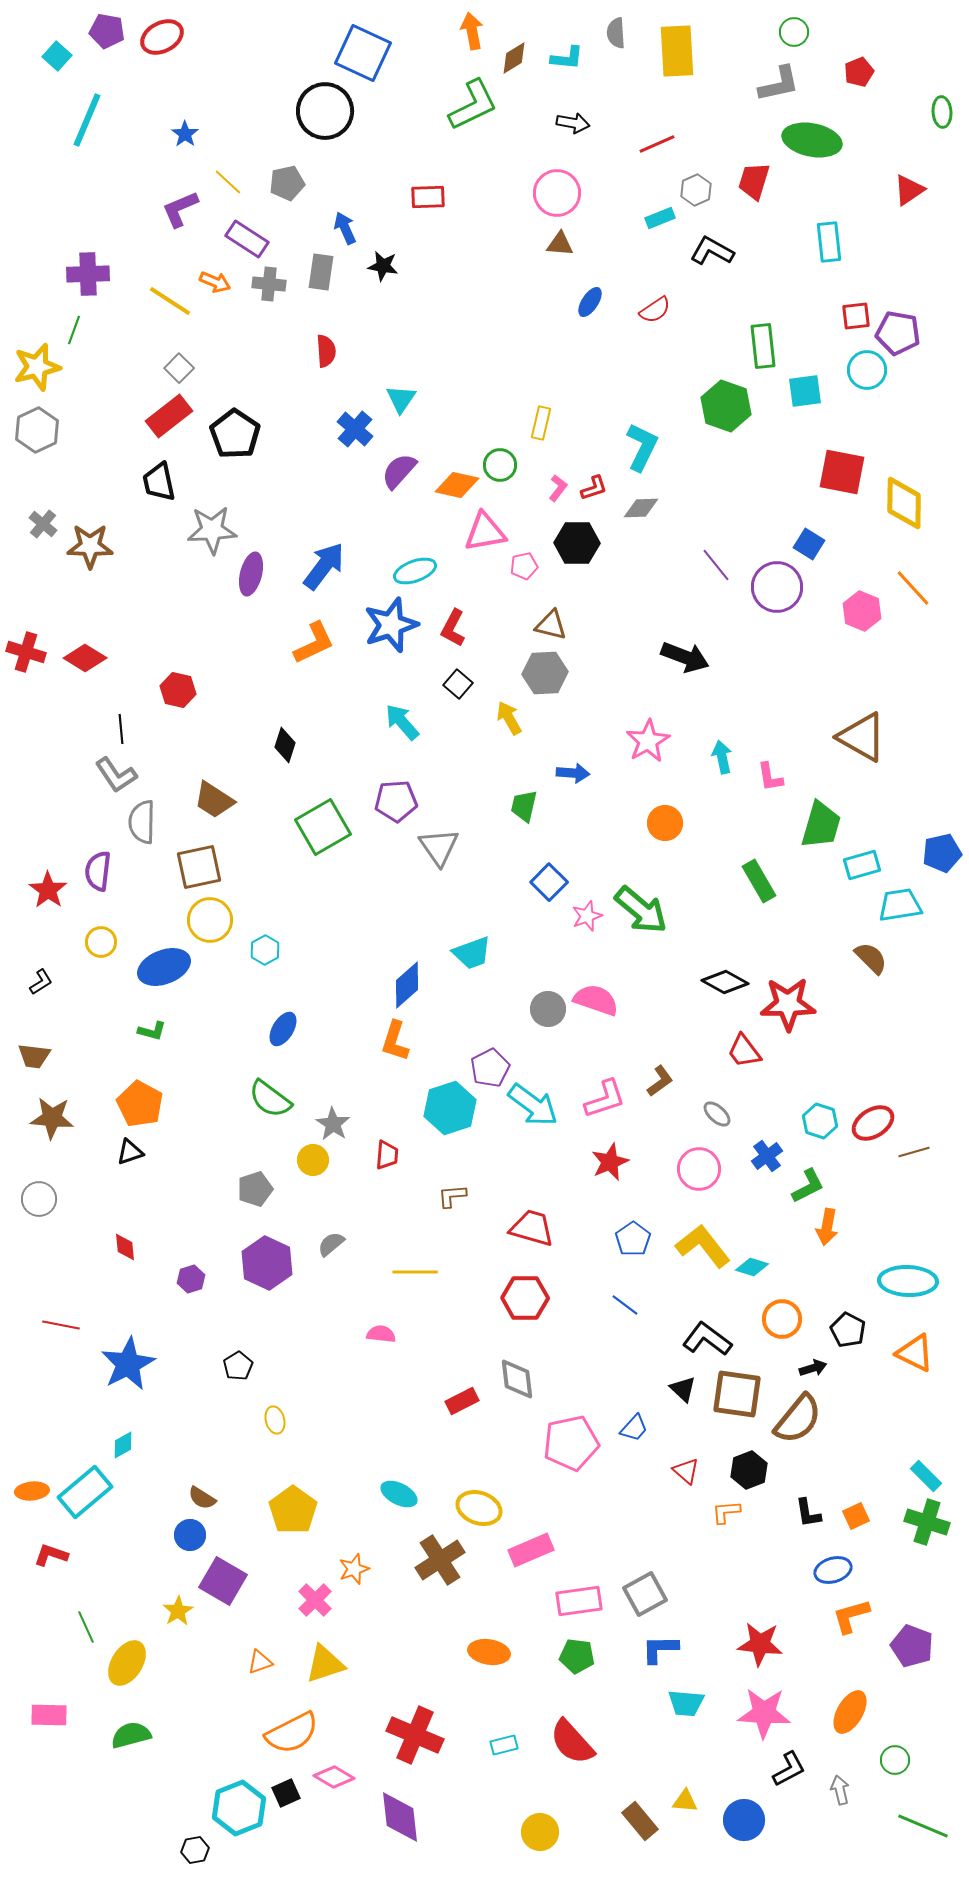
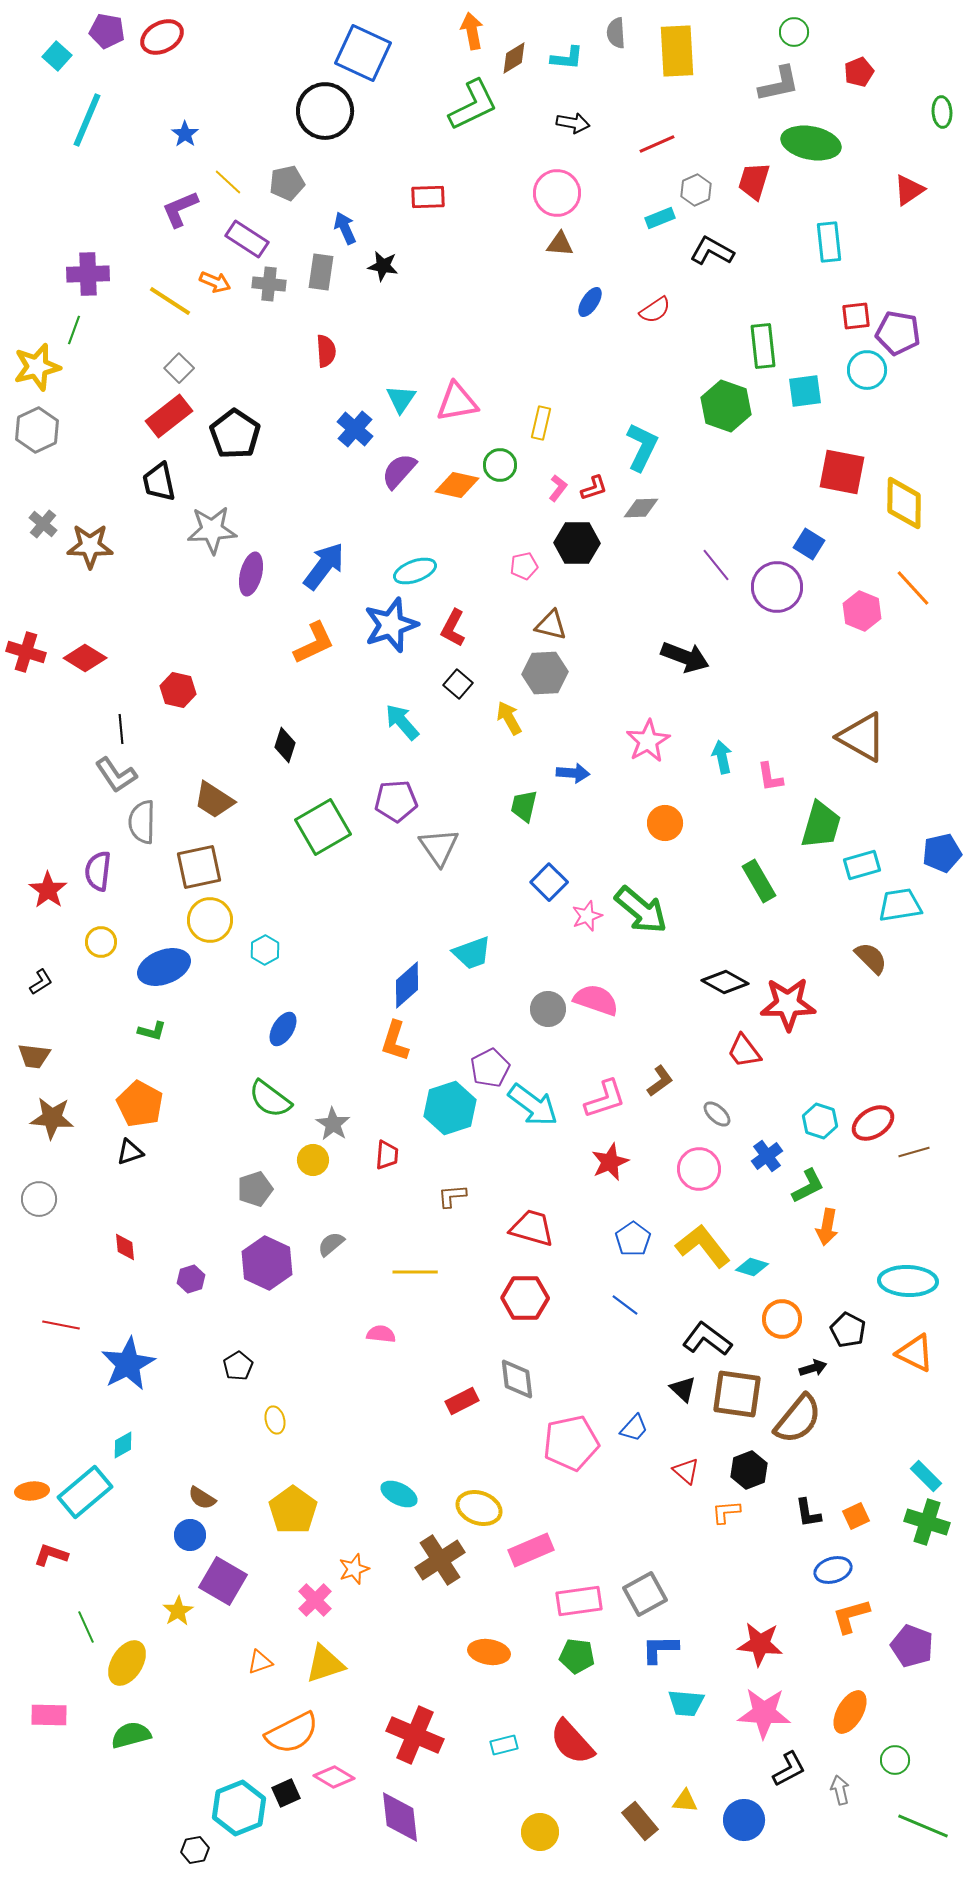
green ellipse at (812, 140): moved 1 px left, 3 px down
pink triangle at (485, 532): moved 28 px left, 130 px up
